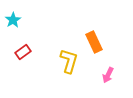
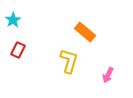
orange rectangle: moved 9 px left, 10 px up; rotated 25 degrees counterclockwise
red rectangle: moved 5 px left, 2 px up; rotated 28 degrees counterclockwise
